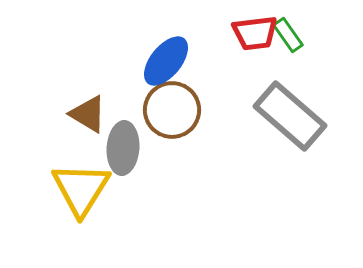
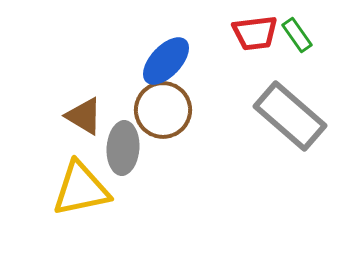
green rectangle: moved 9 px right
blue ellipse: rotated 4 degrees clockwise
brown circle: moved 9 px left
brown triangle: moved 4 px left, 2 px down
yellow triangle: rotated 46 degrees clockwise
